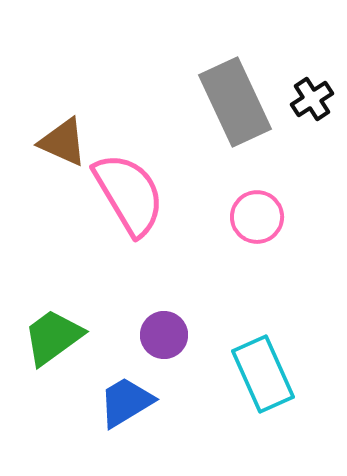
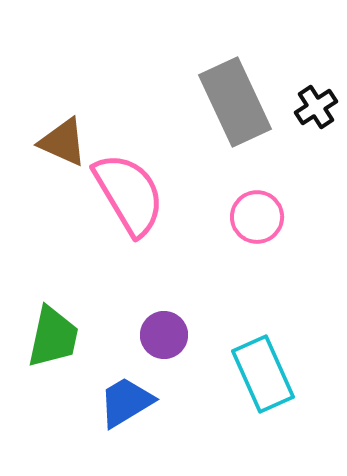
black cross: moved 4 px right, 8 px down
green trapezoid: rotated 138 degrees clockwise
